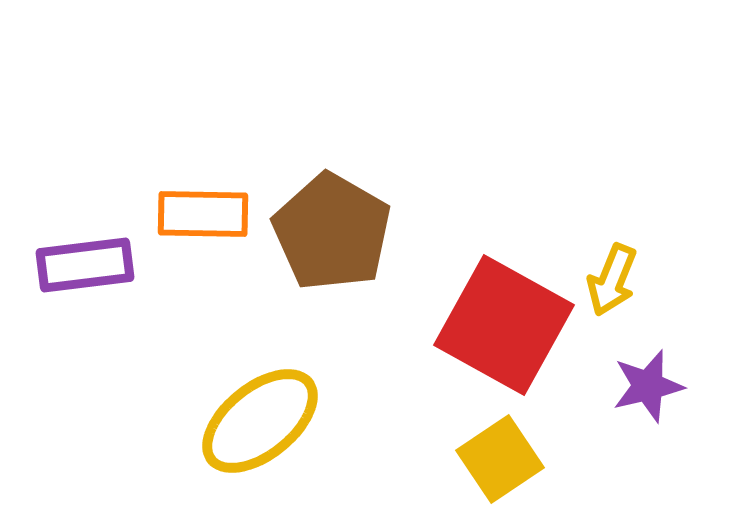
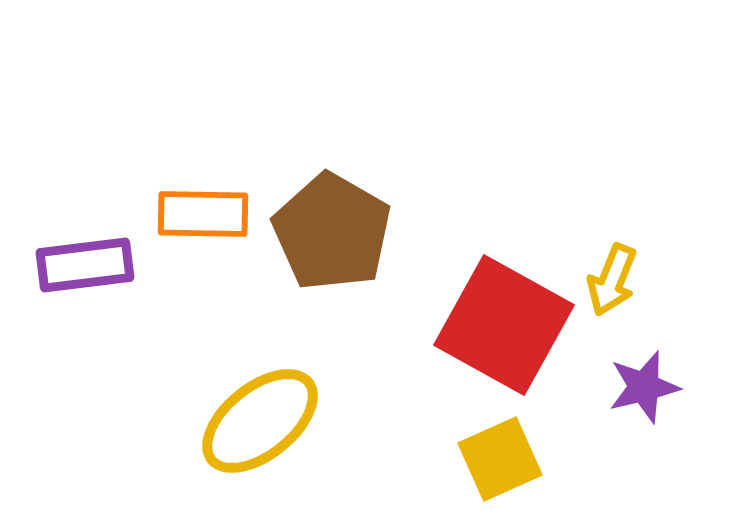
purple star: moved 4 px left, 1 px down
yellow square: rotated 10 degrees clockwise
